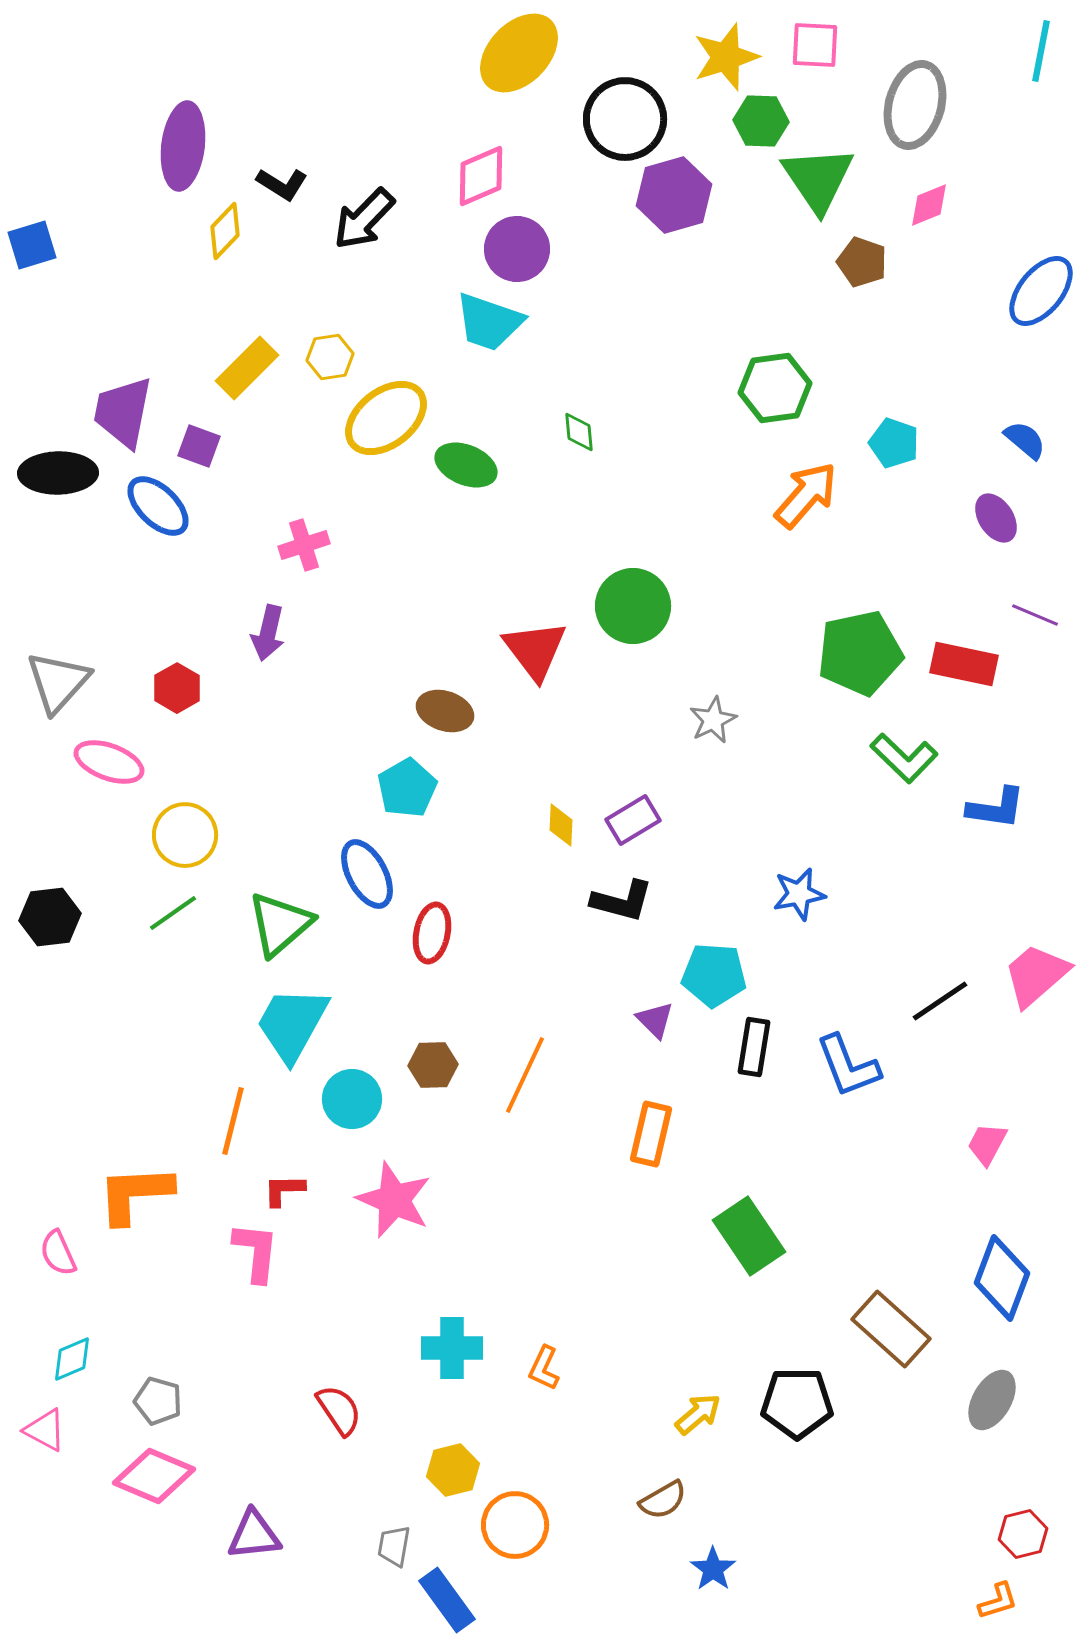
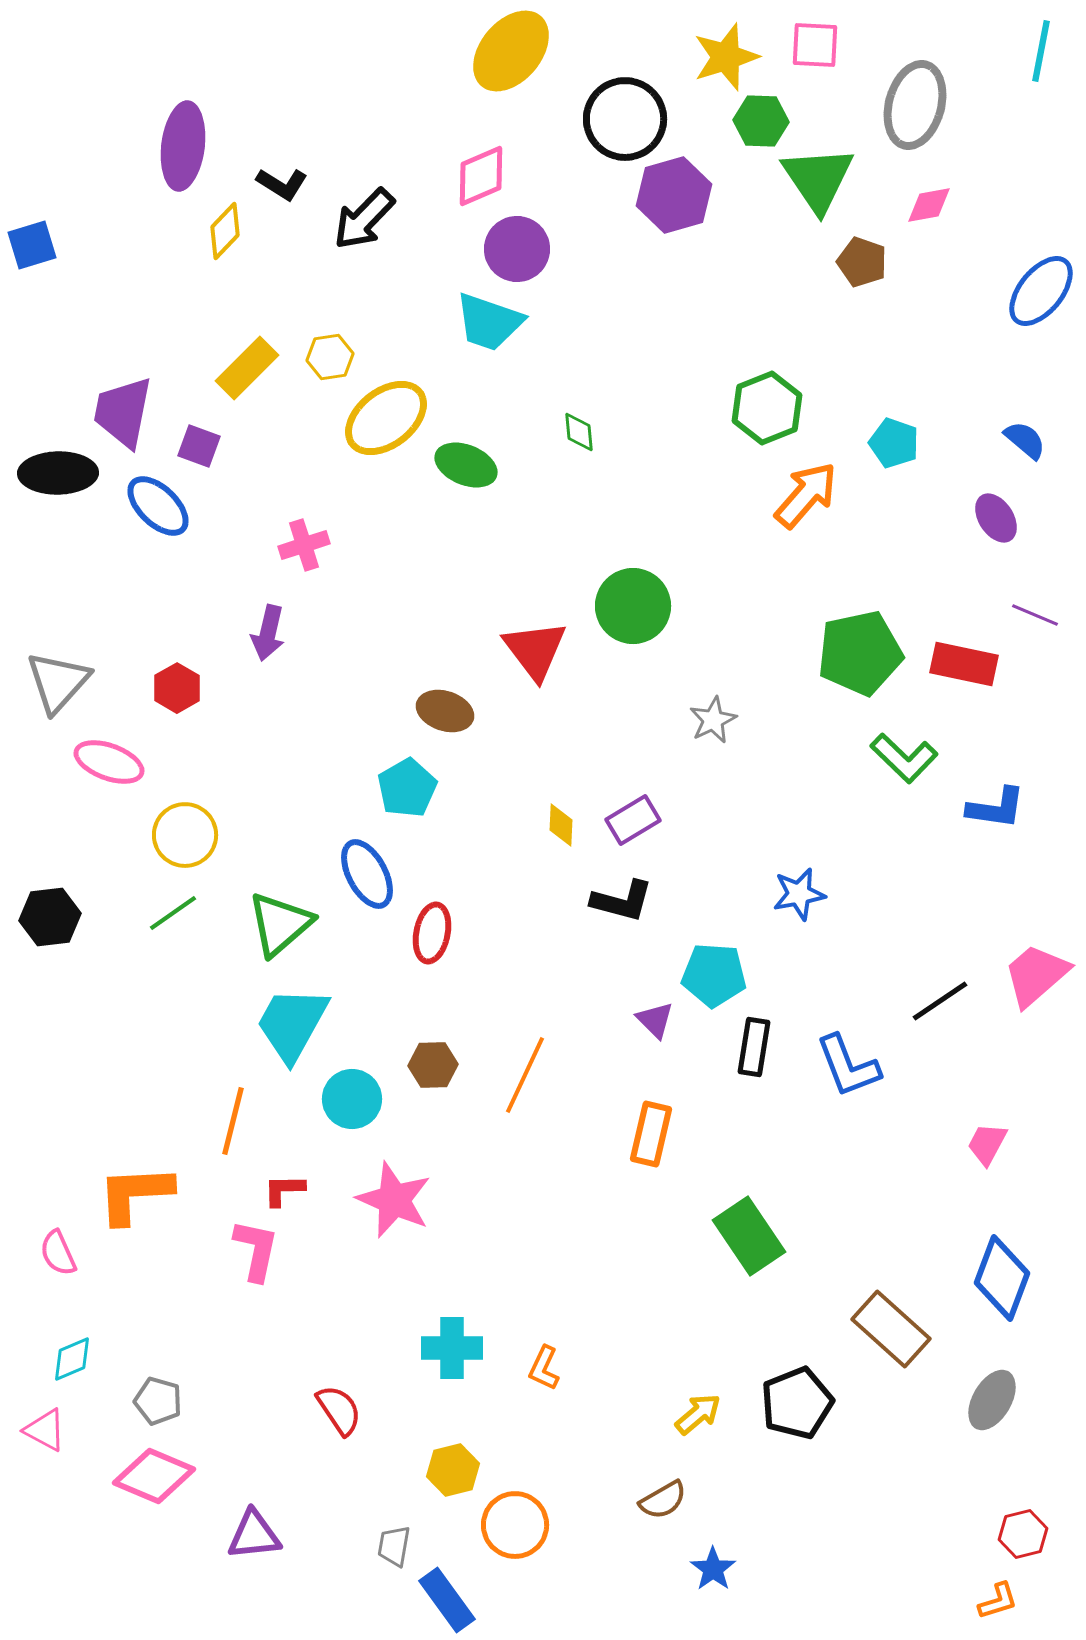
yellow ellipse at (519, 53): moved 8 px left, 2 px up; rotated 4 degrees counterclockwise
pink diamond at (929, 205): rotated 12 degrees clockwise
green hexagon at (775, 388): moved 8 px left, 20 px down; rotated 14 degrees counterclockwise
pink L-shape at (256, 1252): moved 2 px up; rotated 6 degrees clockwise
black pentagon at (797, 1403): rotated 22 degrees counterclockwise
